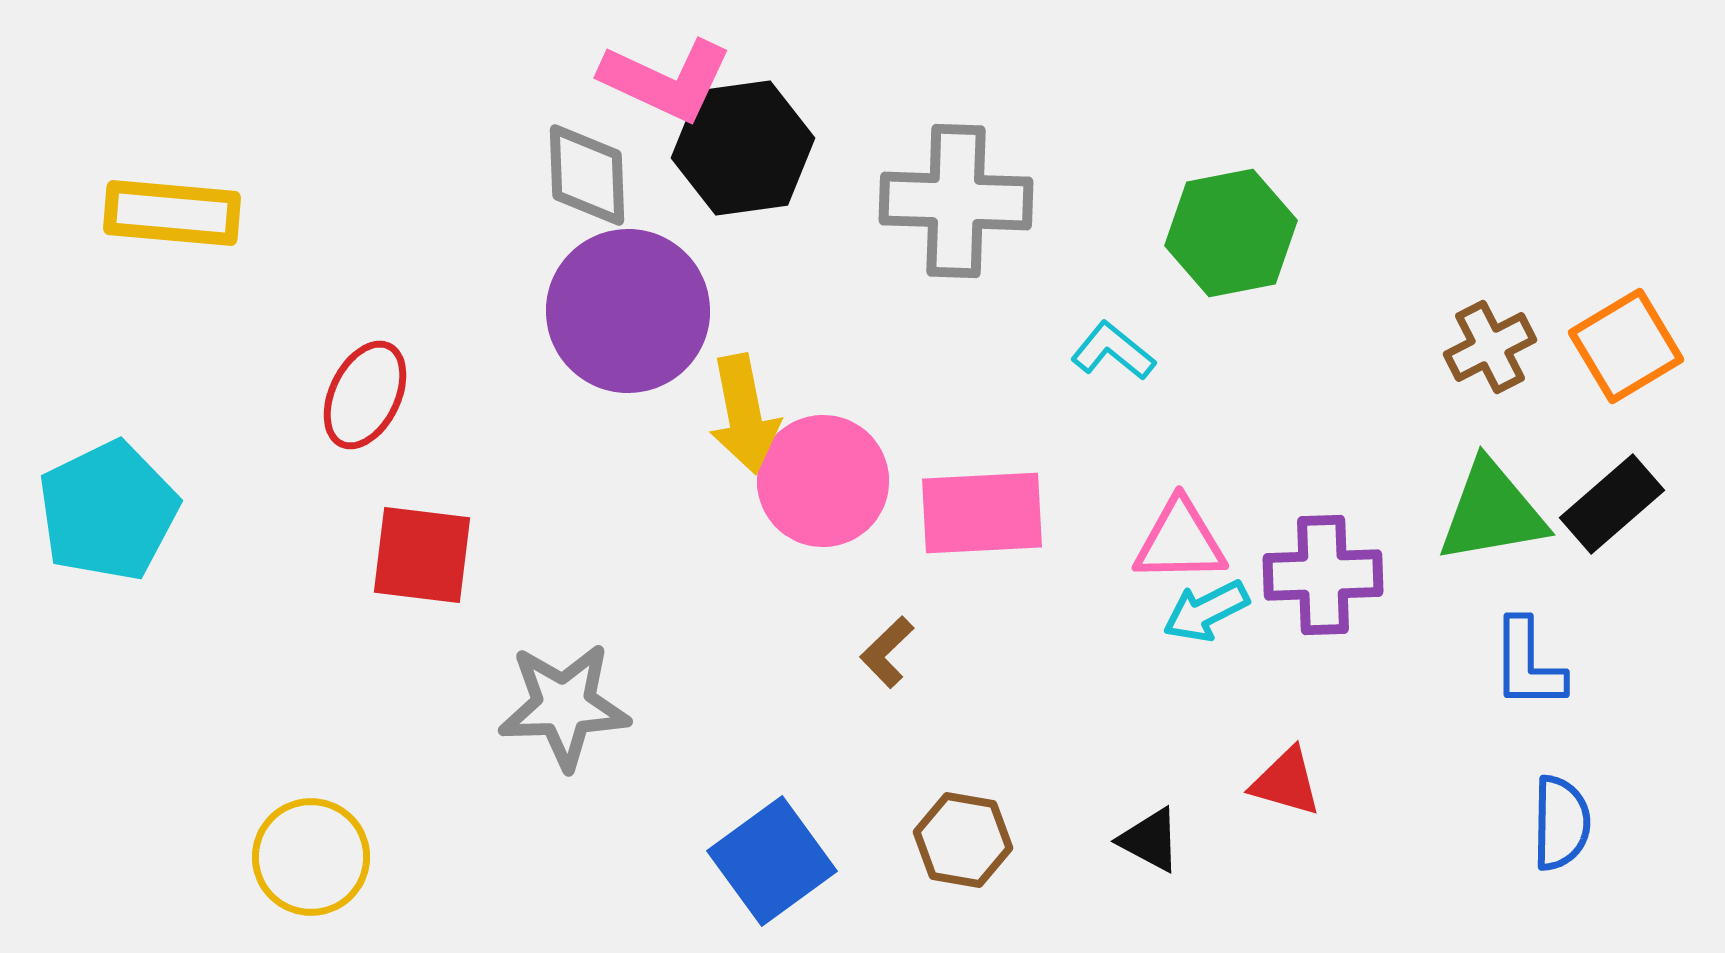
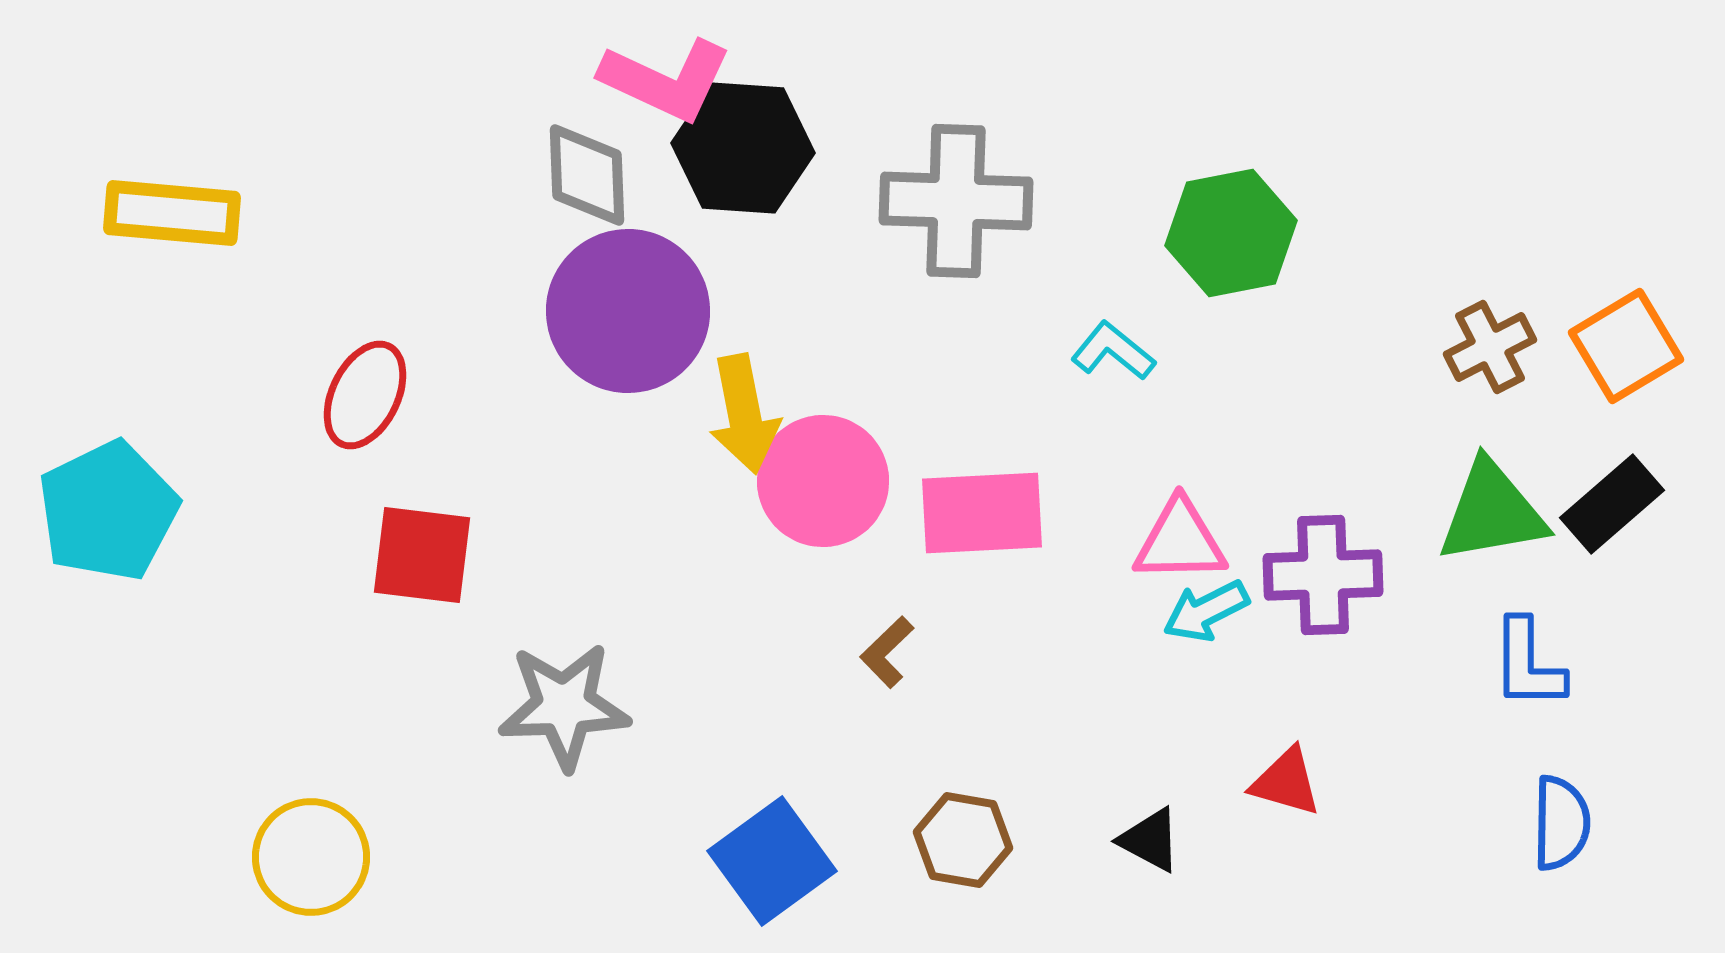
black hexagon: rotated 12 degrees clockwise
